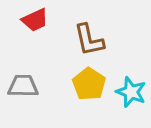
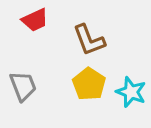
brown L-shape: rotated 9 degrees counterclockwise
gray trapezoid: rotated 68 degrees clockwise
